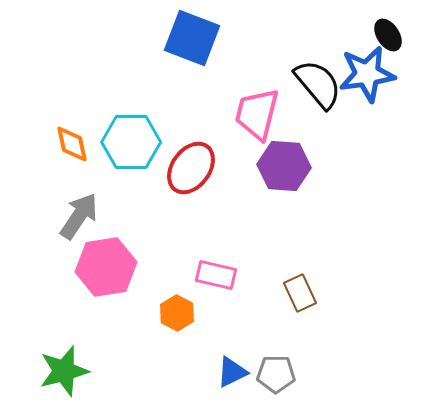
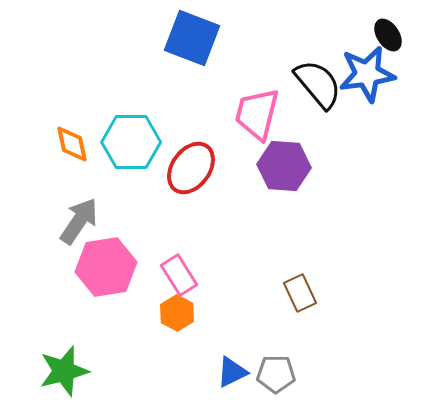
gray arrow: moved 5 px down
pink rectangle: moved 37 px left; rotated 45 degrees clockwise
